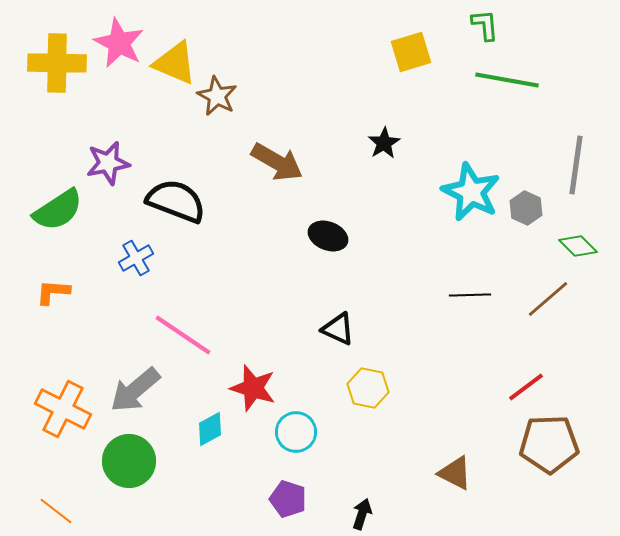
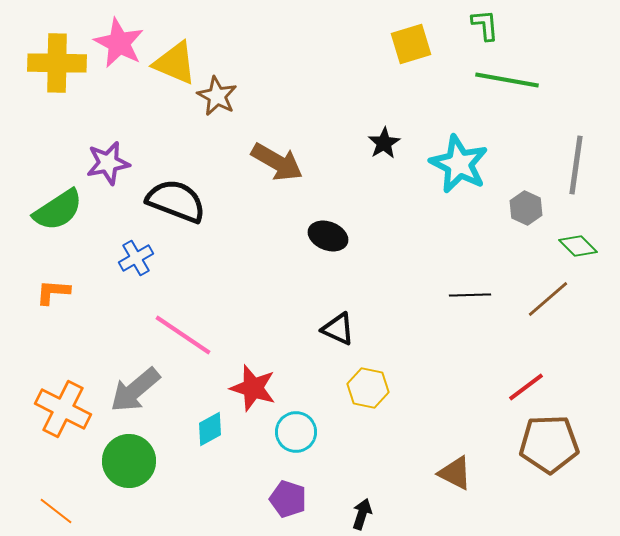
yellow square: moved 8 px up
cyan star: moved 12 px left, 28 px up
